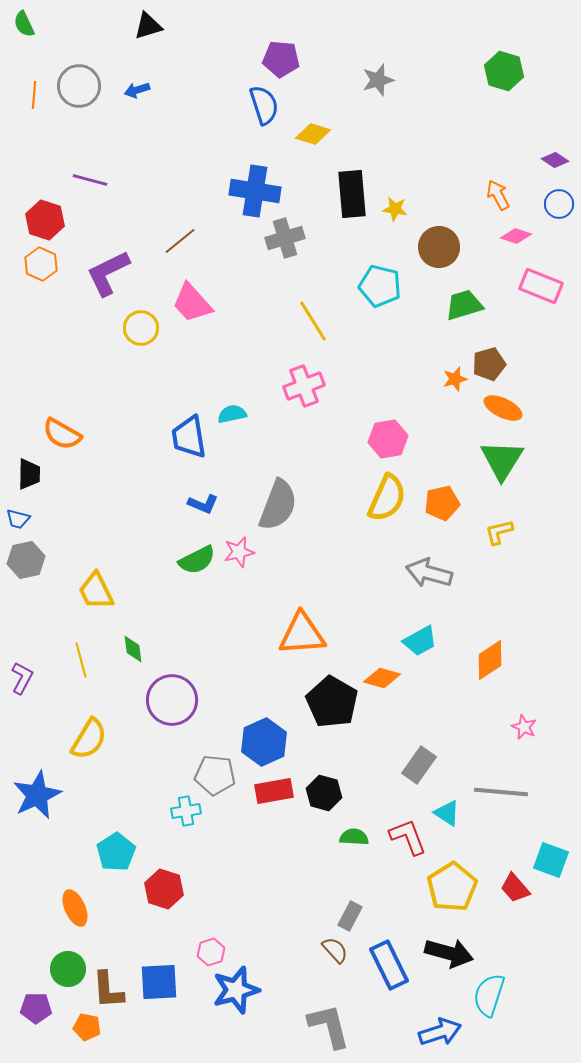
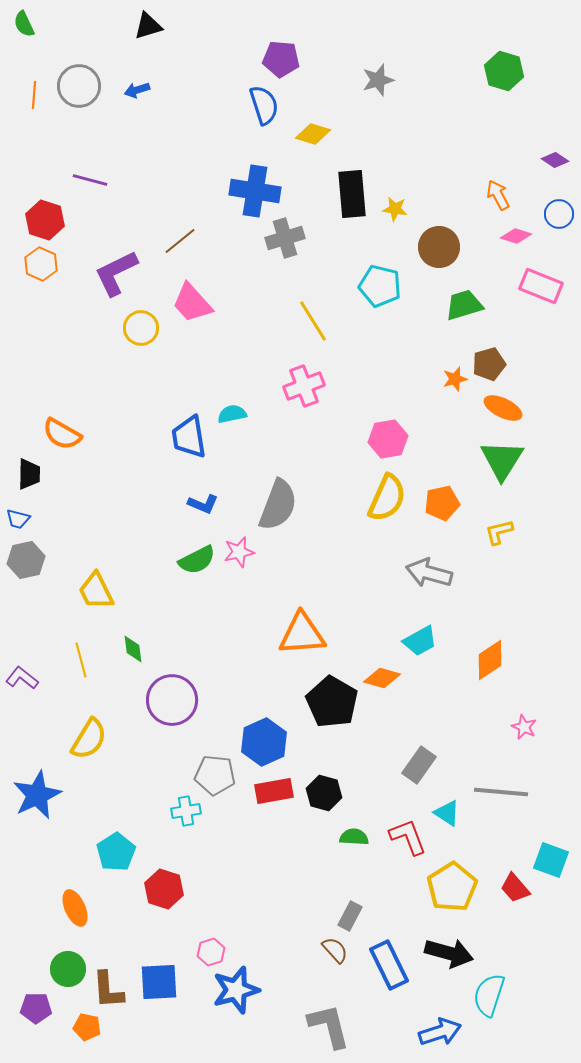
blue circle at (559, 204): moved 10 px down
purple L-shape at (108, 273): moved 8 px right
purple L-shape at (22, 678): rotated 80 degrees counterclockwise
